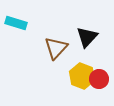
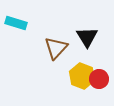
black triangle: rotated 15 degrees counterclockwise
